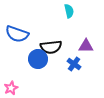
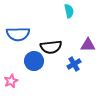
blue semicircle: moved 1 px right; rotated 20 degrees counterclockwise
purple triangle: moved 2 px right, 1 px up
blue circle: moved 4 px left, 2 px down
blue cross: rotated 24 degrees clockwise
pink star: moved 7 px up
